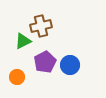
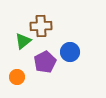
brown cross: rotated 10 degrees clockwise
green triangle: rotated 12 degrees counterclockwise
blue circle: moved 13 px up
